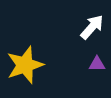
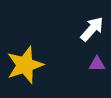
white arrow: moved 2 px down
